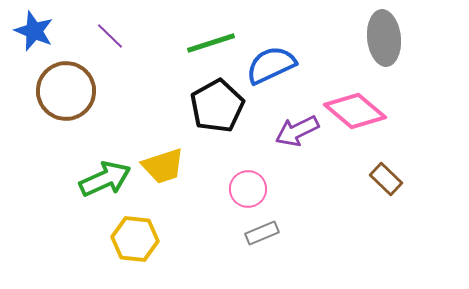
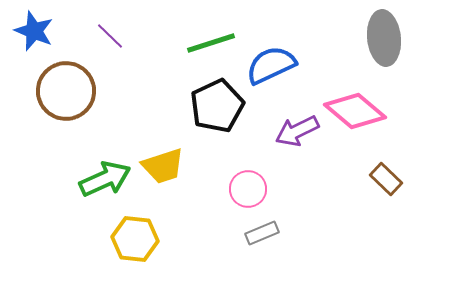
black pentagon: rotated 4 degrees clockwise
